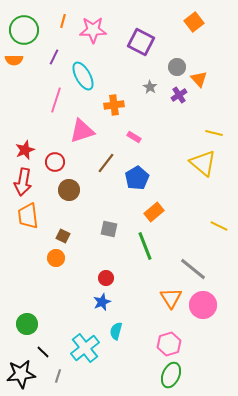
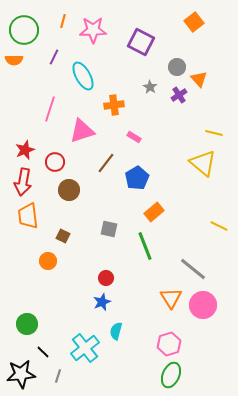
pink line at (56, 100): moved 6 px left, 9 px down
orange circle at (56, 258): moved 8 px left, 3 px down
